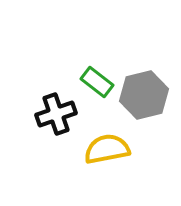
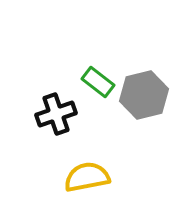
green rectangle: moved 1 px right
yellow semicircle: moved 20 px left, 28 px down
